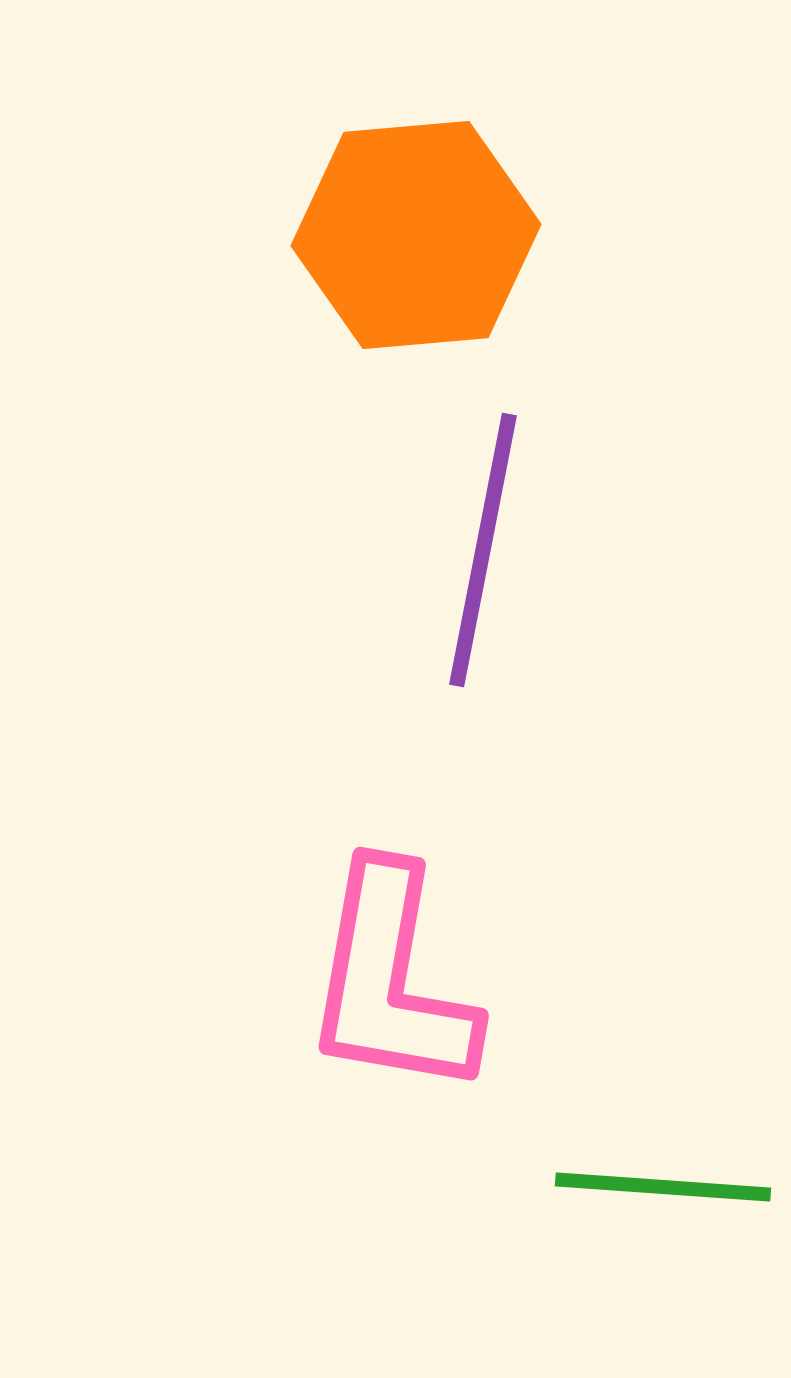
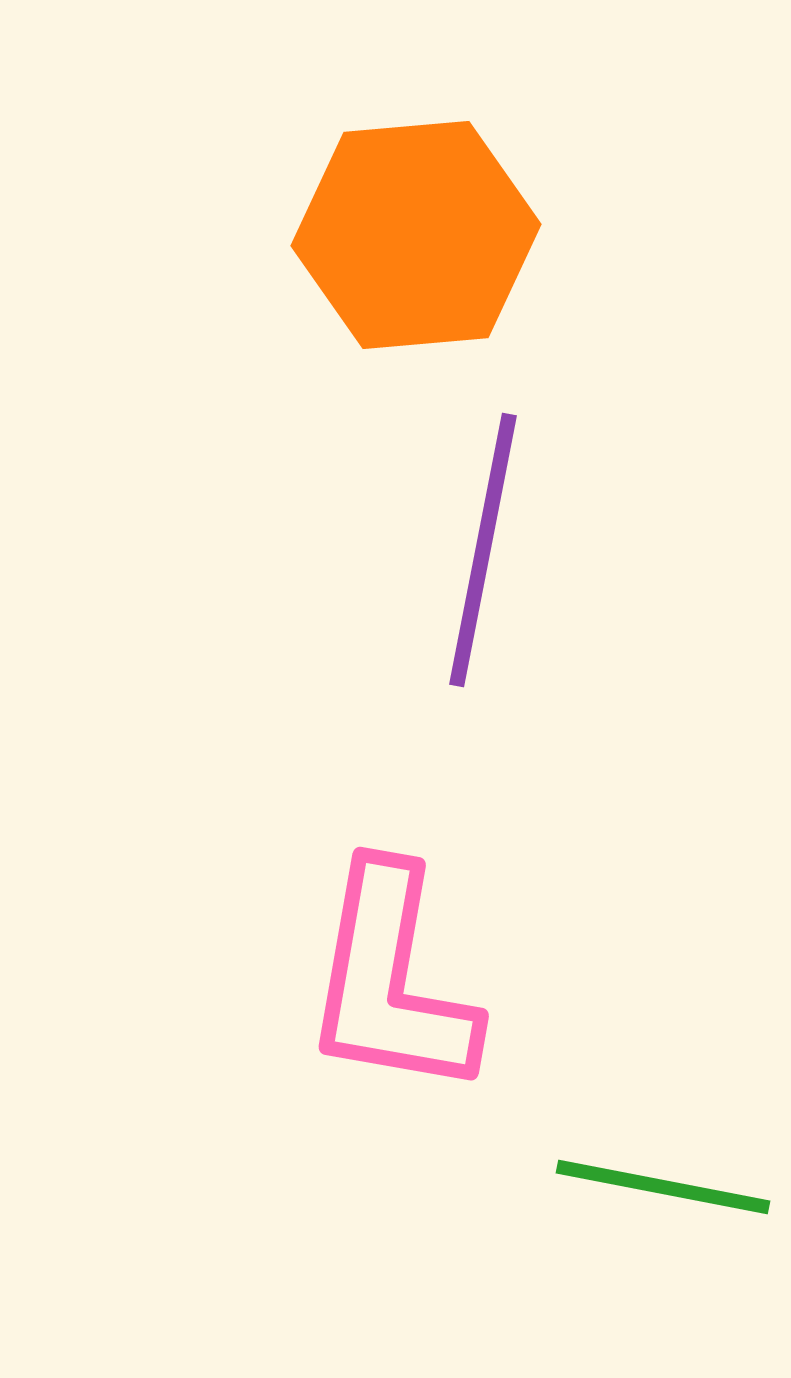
green line: rotated 7 degrees clockwise
